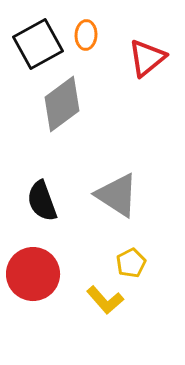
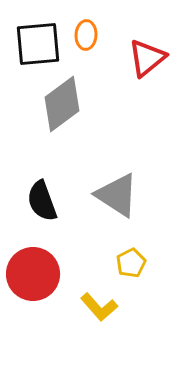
black square: rotated 24 degrees clockwise
yellow L-shape: moved 6 px left, 7 px down
